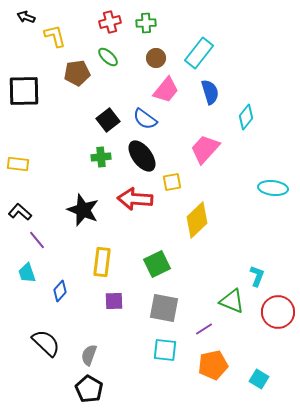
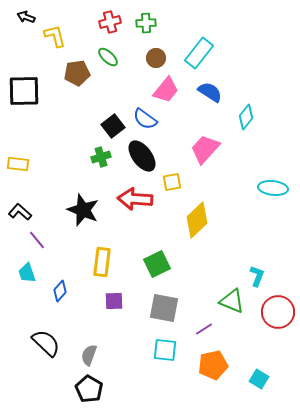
blue semicircle at (210, 92): rotated 40 degrees counterclockwise
black square at (108, 120): moved 5 px right, 6 px down
green cross at (101, 157): rotated 12 degrees counterclockwise
